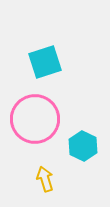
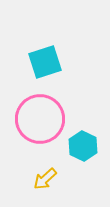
pink circle: moved 5 px right
yellow arrow: rotated 115 degrees counterclockwise
